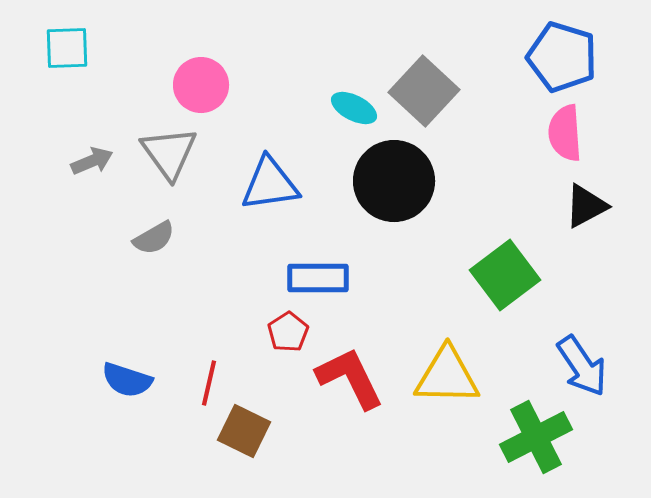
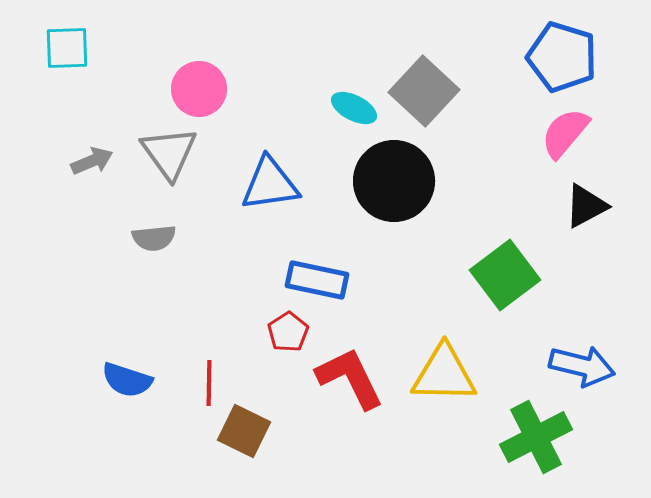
pink circle: moved 2 px left, 4 px down
pink semicircle: rotated 44 degrees clockwise
gray semicircle: rotated 24 degrees clockwise
blue rectangle: moved 1 px left, 2 px down; rotated 12 degrees clockwise
blue arrow: rotated 42 degrees counterclockwise
yellow triangle: moved 3 px left, 2 px up
red line: rotated 12 degrees counterclockwise
